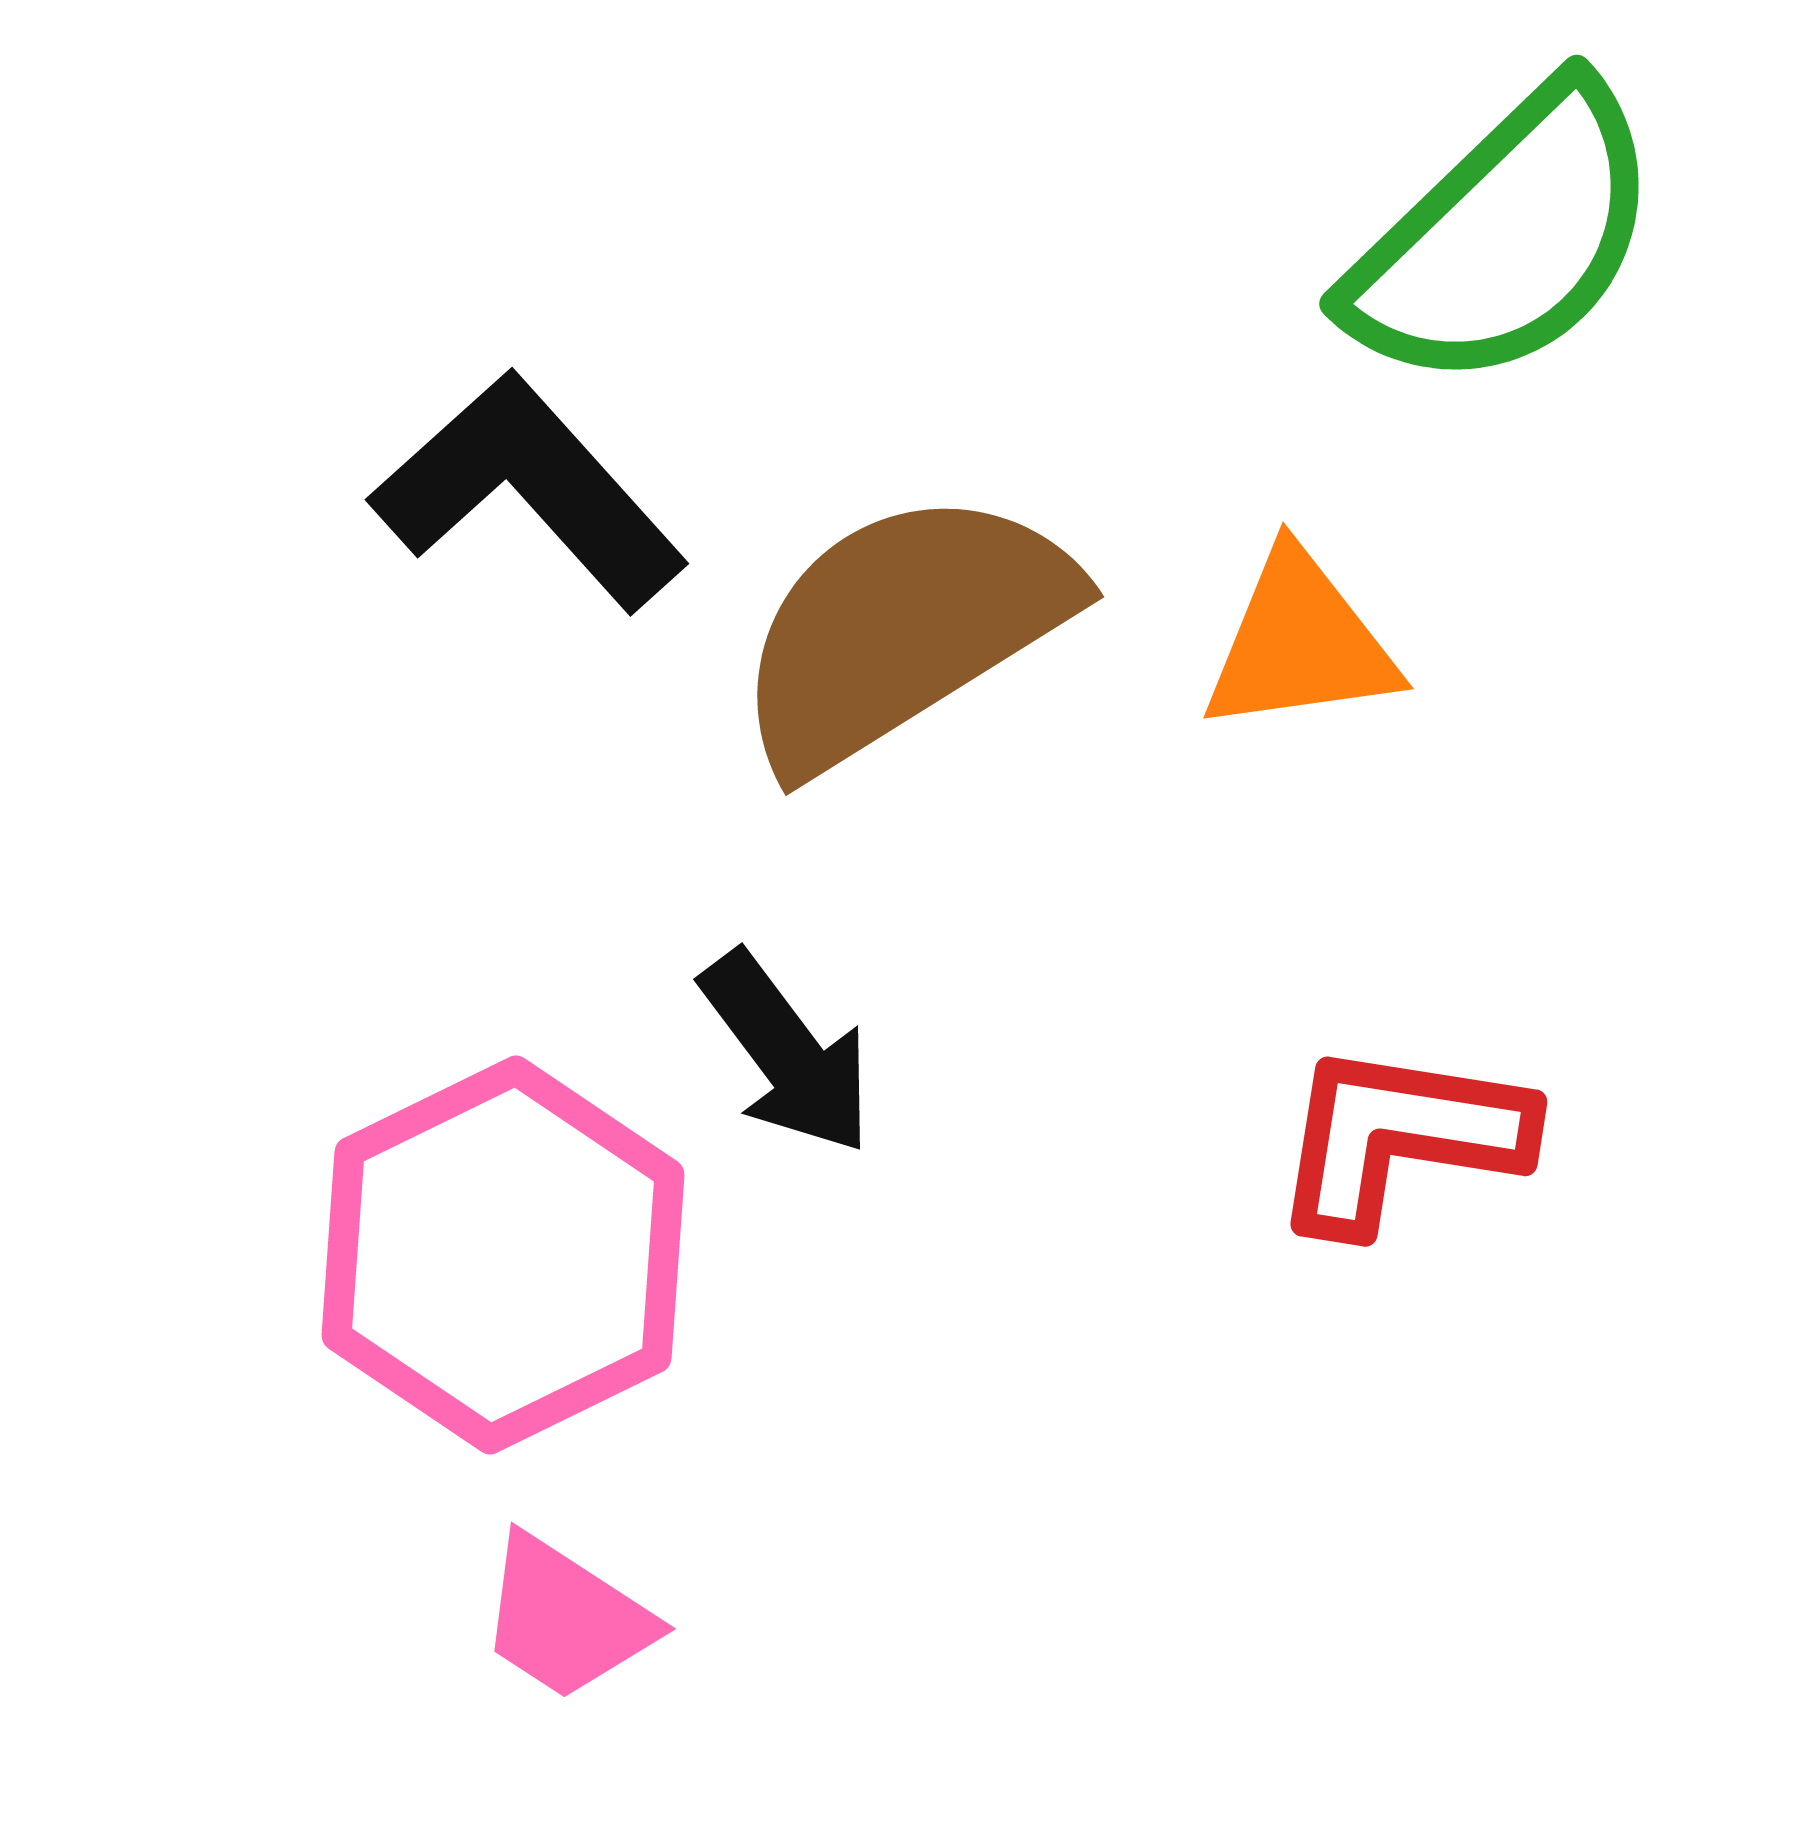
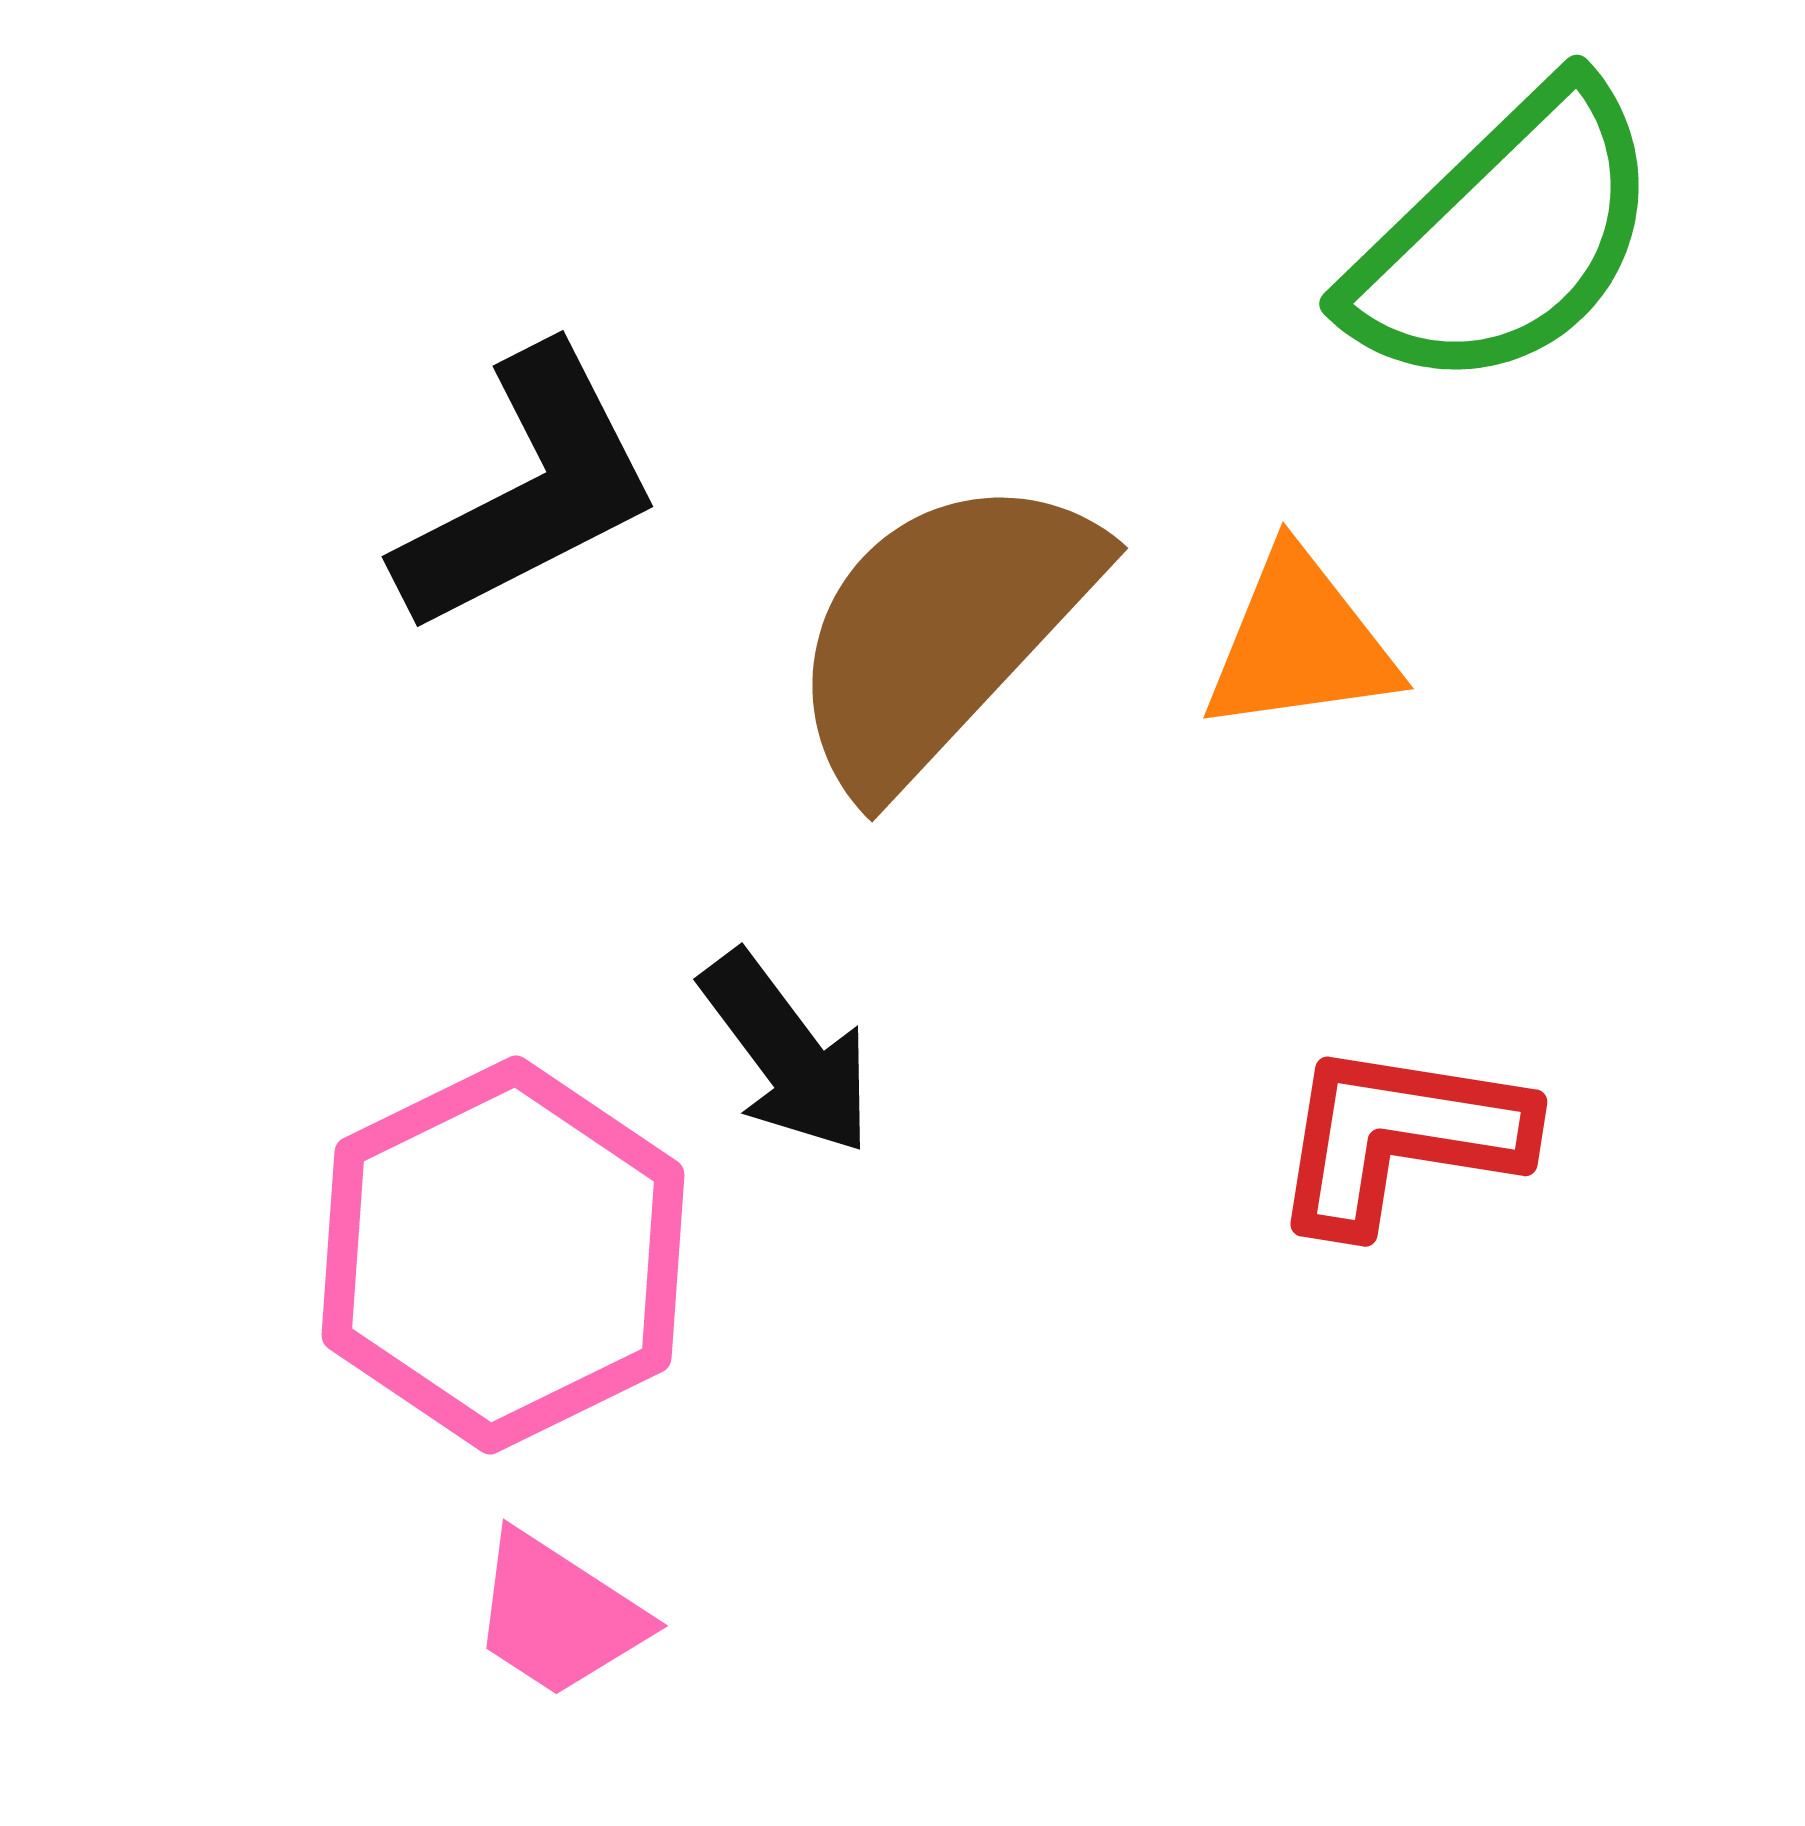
black L-shape: rotated 105 degrees clockwise
brown semicircle: moved 39 px right, 2 px down; rotated 15 degrees counterclockwise
pink trapezoid: moved 8 px left, 3 px up
